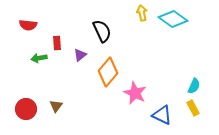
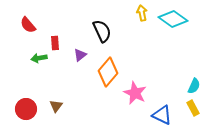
red semicircle: rotated 42 degrees clockwise
red rectangle: moved 2 px left
